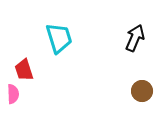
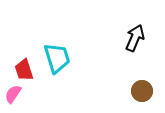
cyan trapezoid: moved 2 px left, 20 px down
pink semicircle: rotated 144 degrees counterclockwise
